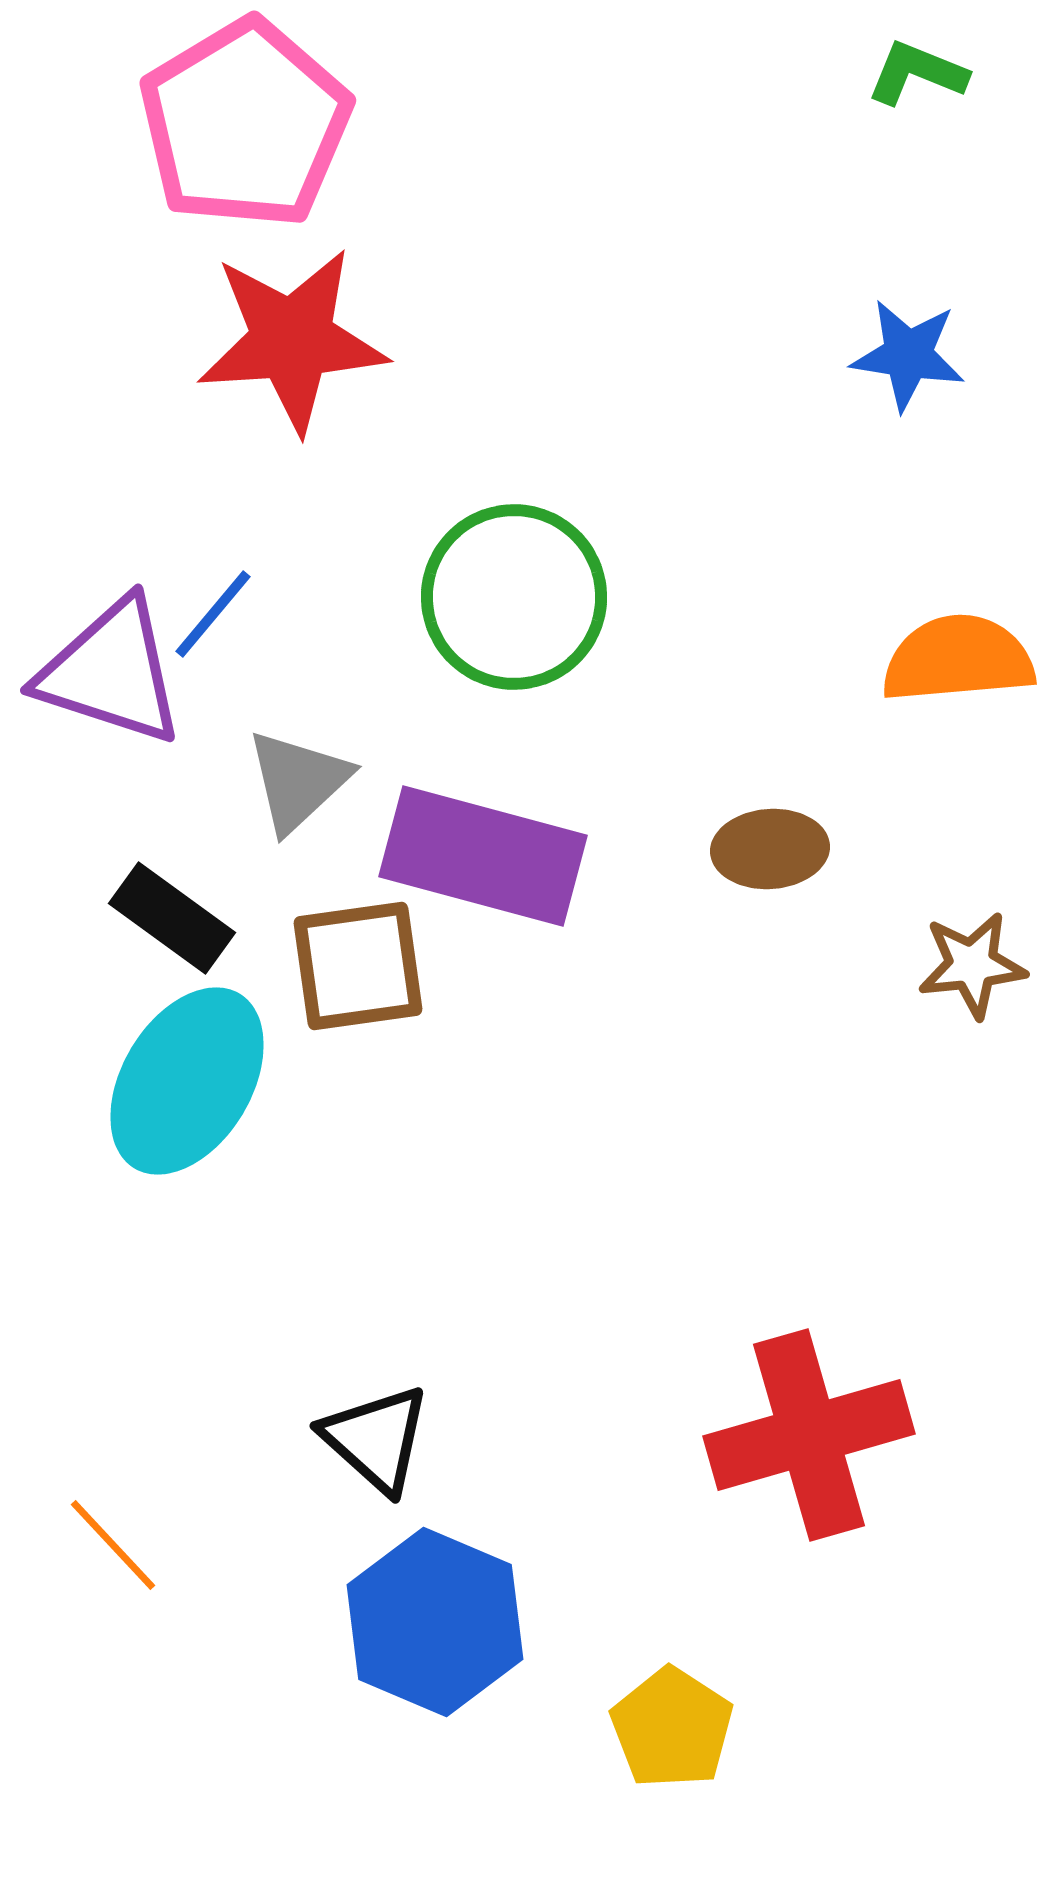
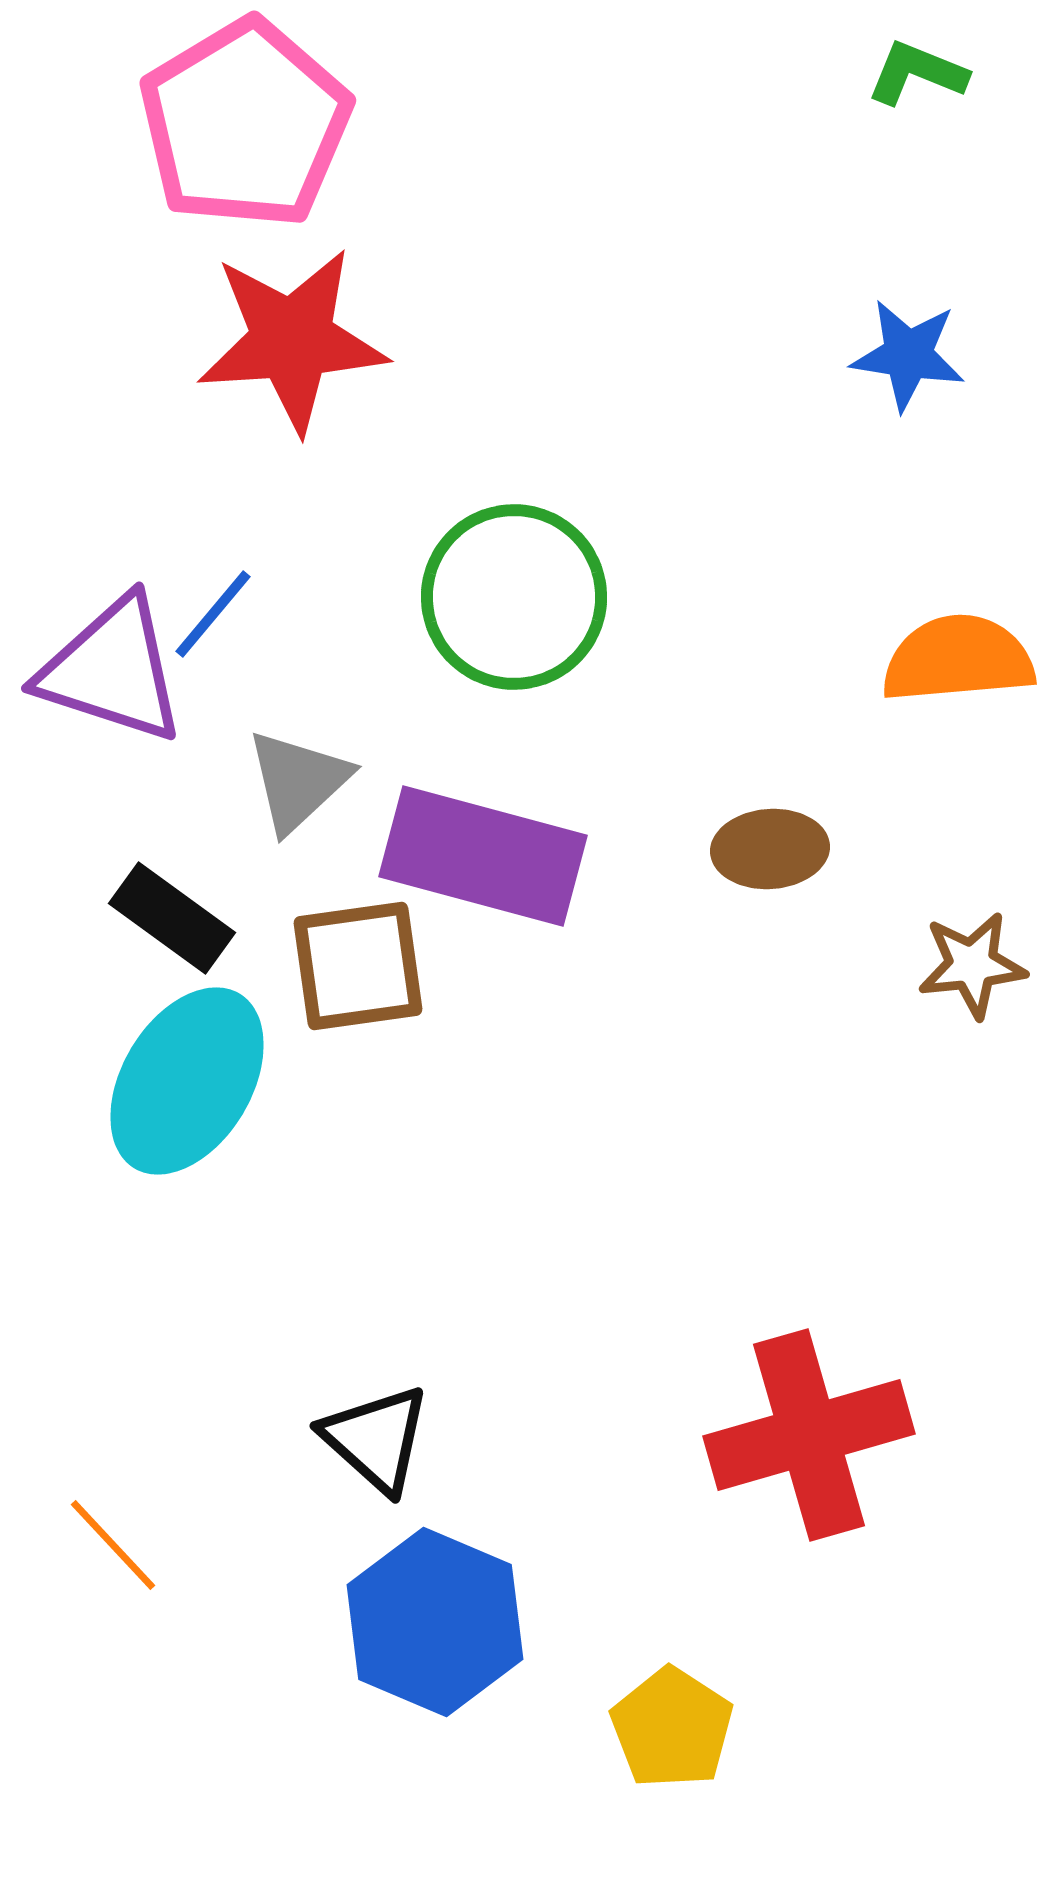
purple triangle: moved 1 px right, 2 px up
